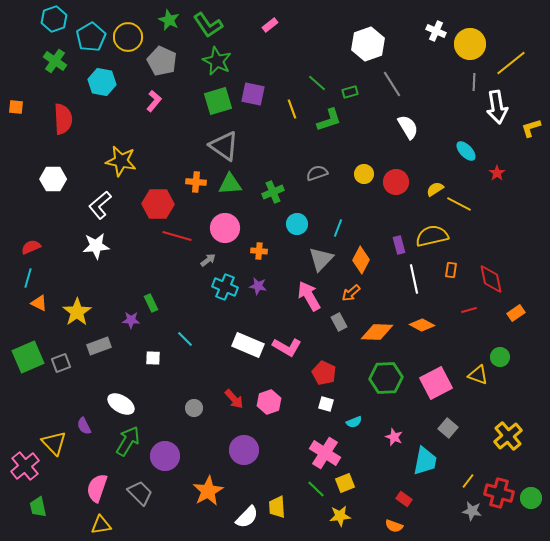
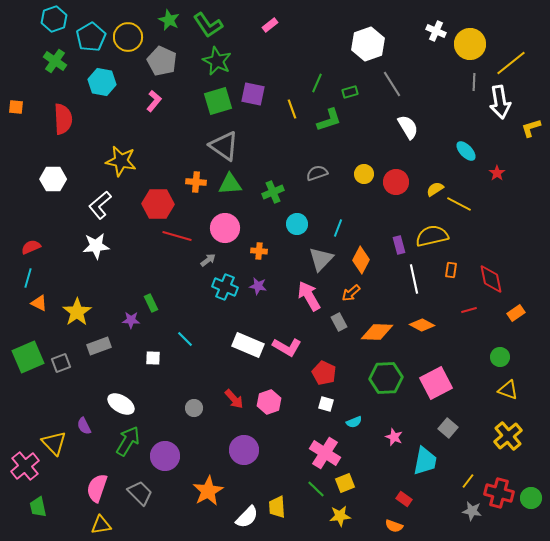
green line at (317, 83): rotated 72 degrees clockwise
white arrow at (497, 107): moved 3 px right, 5 px up
yellow triangle at (478, 375): moved 30 px right, 15 px down
